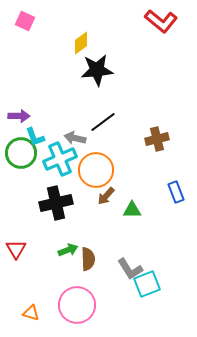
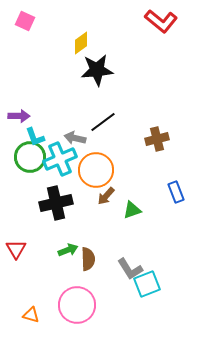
green circle: moved 9 px right, 4 px down
green triangle: rotated 18 degrees counterclockwise
orange triangle: moved 2 px down
